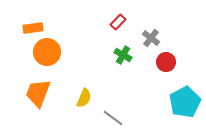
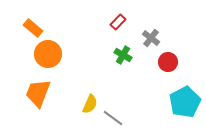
orange rectangle: rotated 48 degrees clockwise
orange circle: moved 1 px right, 2 px down
red circle: moved 2 px right
yellow semicircle: moved 6 px right, 6 px down
